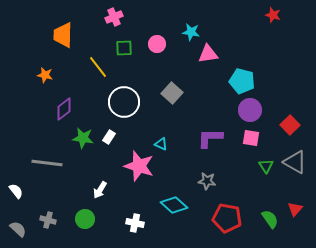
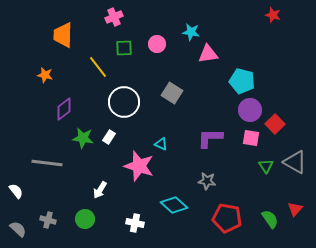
gray square: rotated 10 degrees counterclockwise
red square: moved 15 px left, 1 px up
